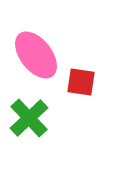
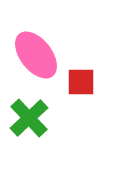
red square: rotated 8 degrees counterclockwise
